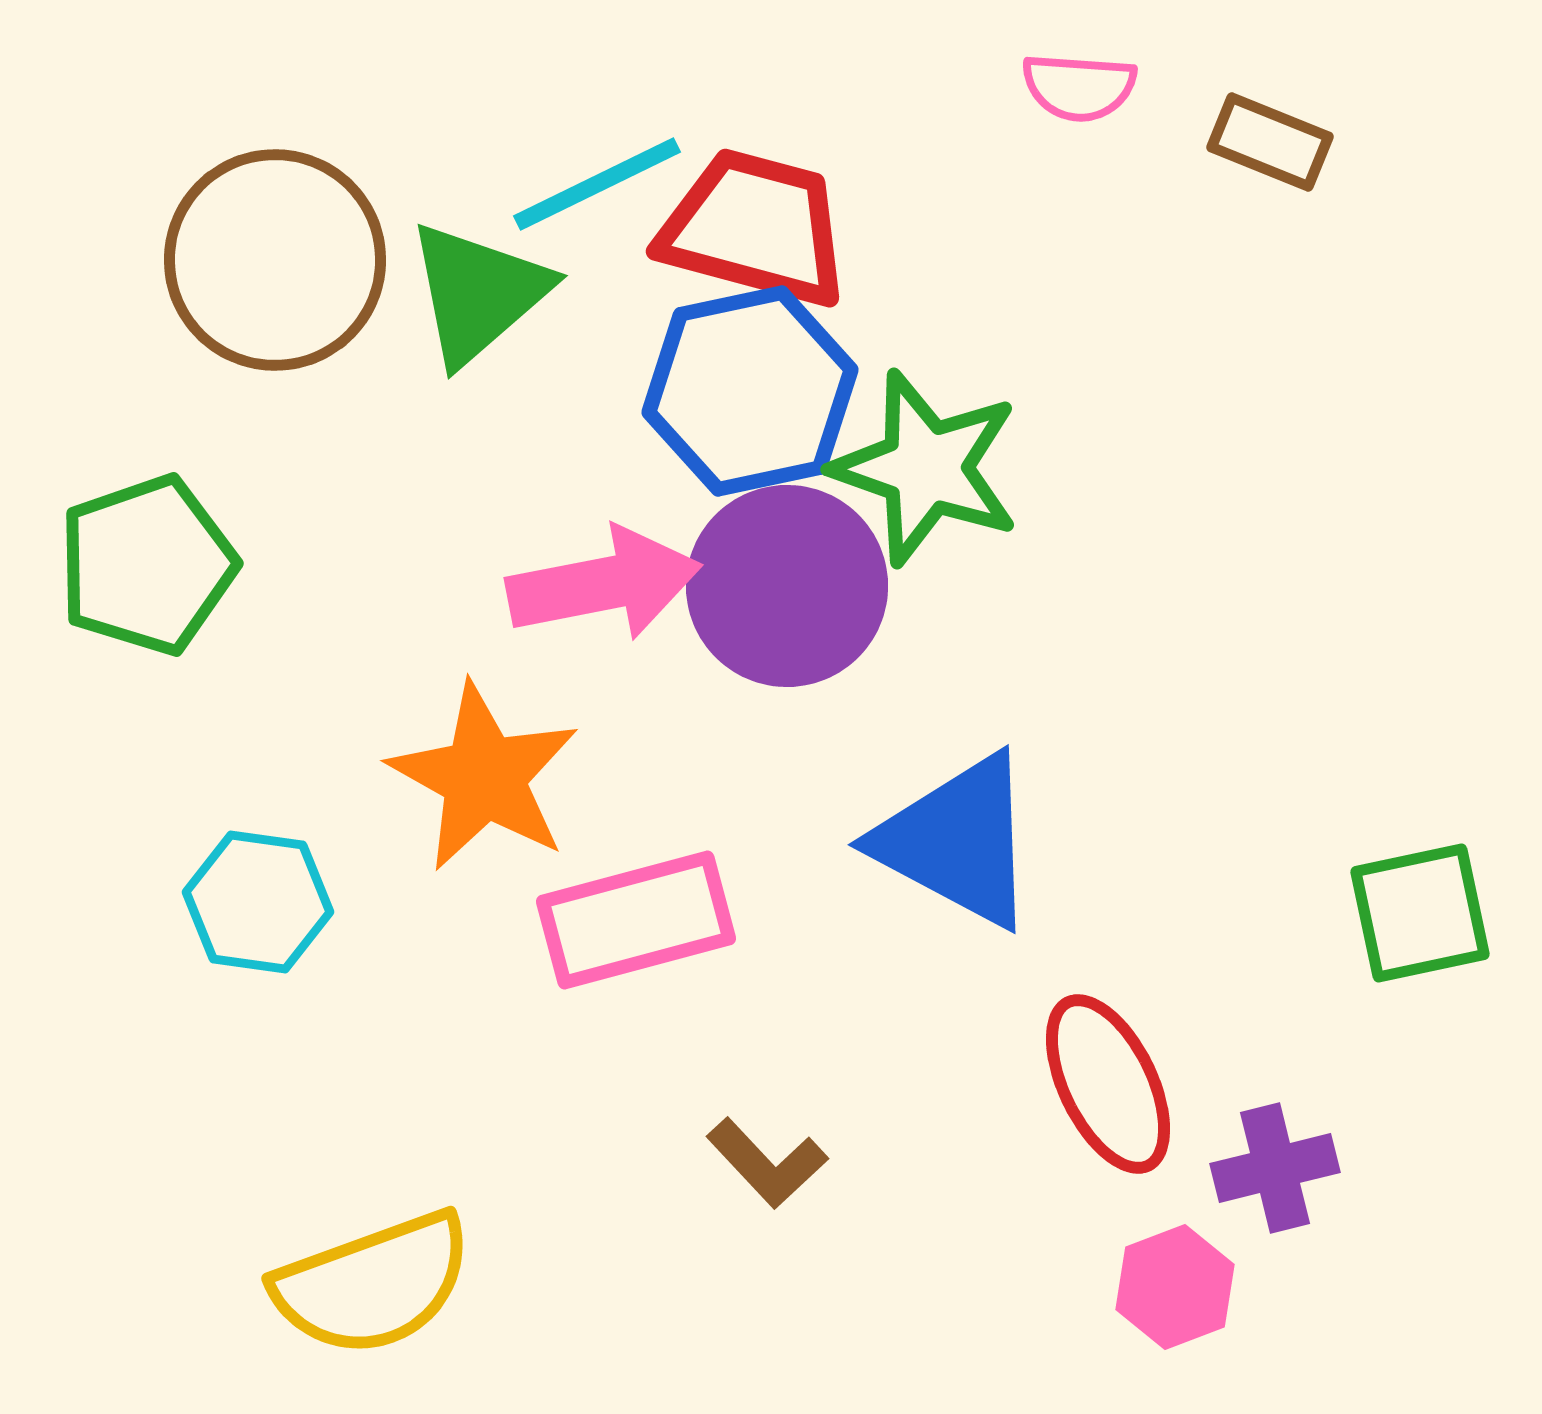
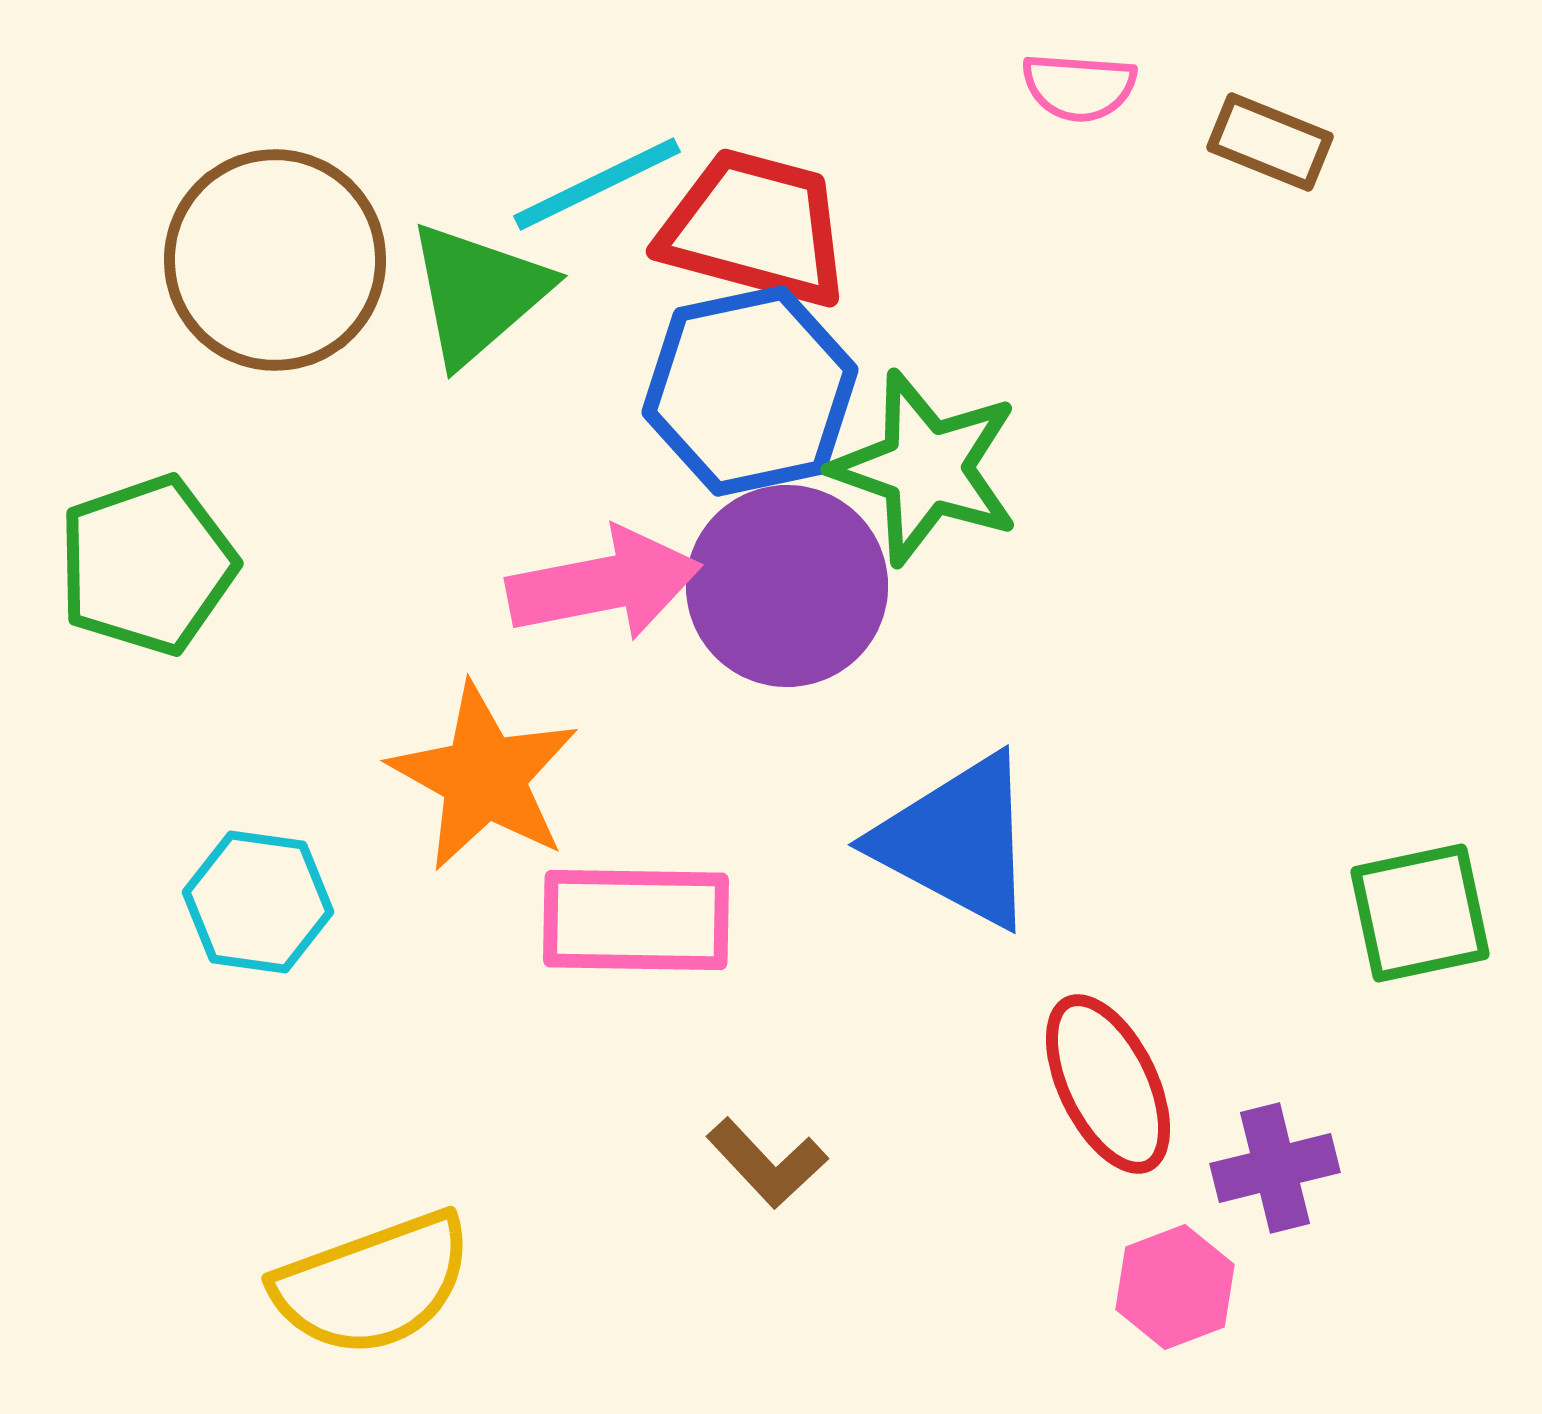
pink rectangle: rotated 16 degrees clockwise
